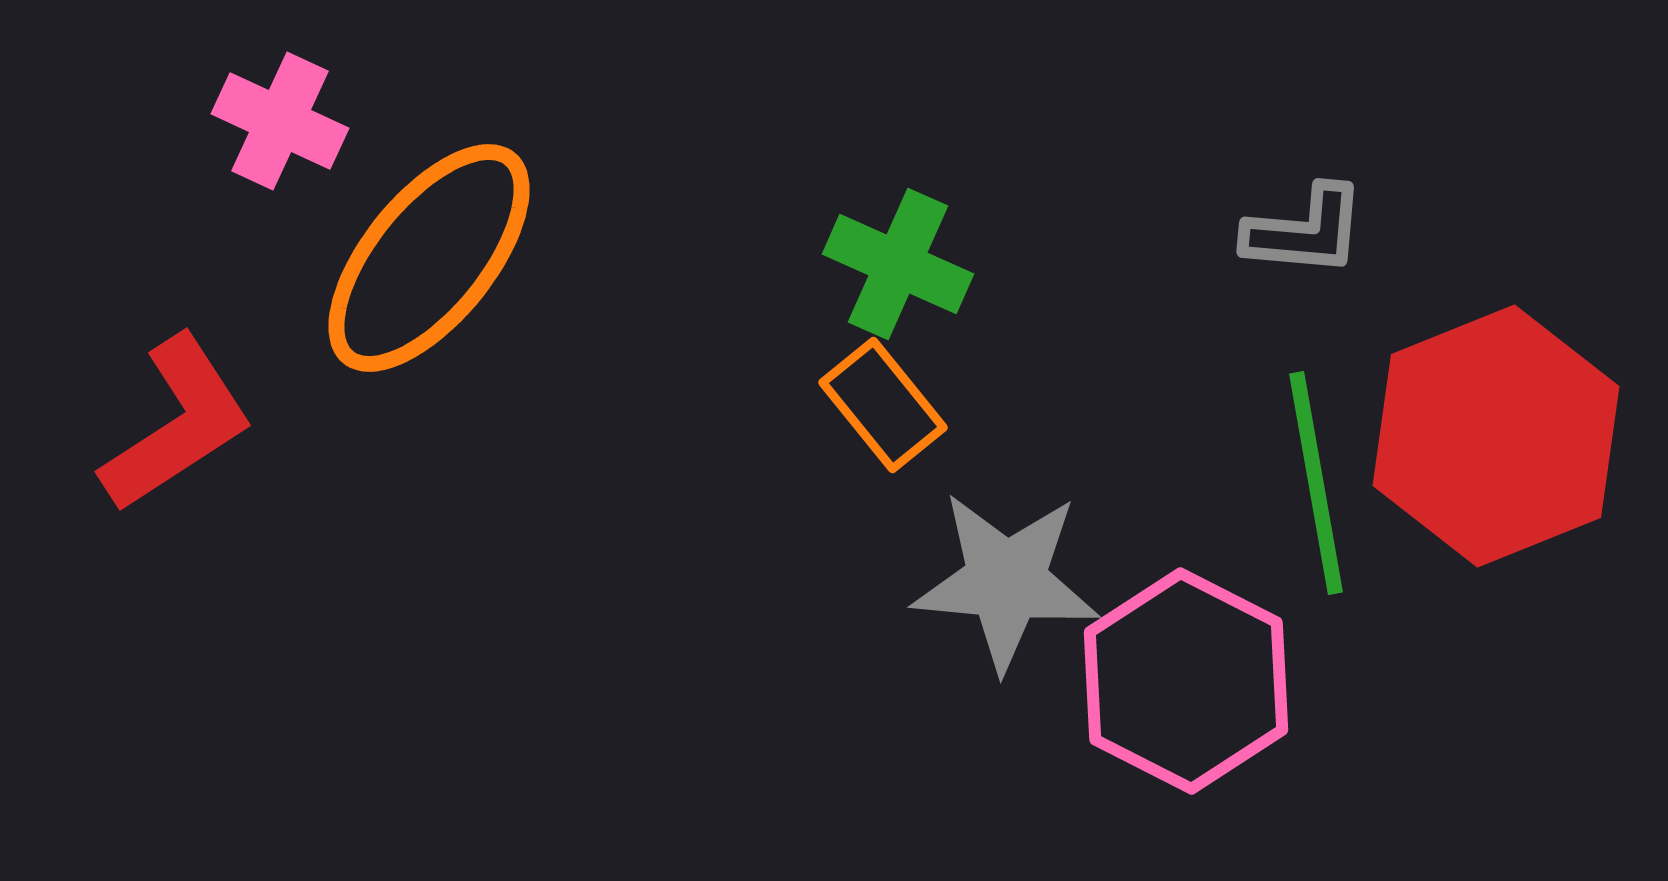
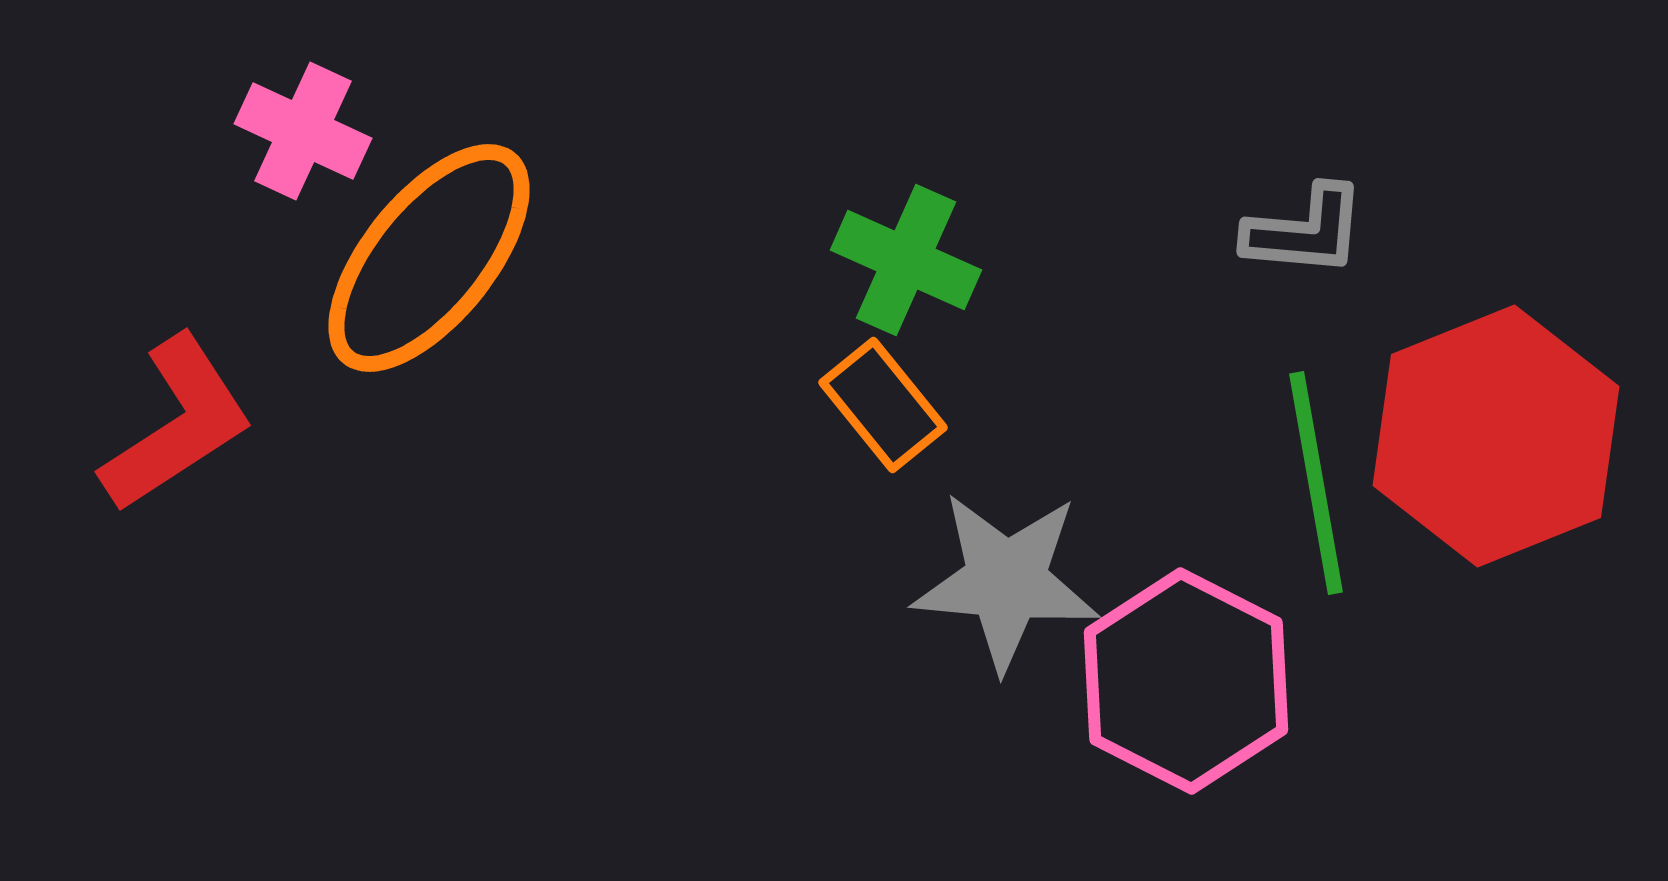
pink cross: moved 23 px right, 10 px down
green cross: moved 8 px right, 4 px up
